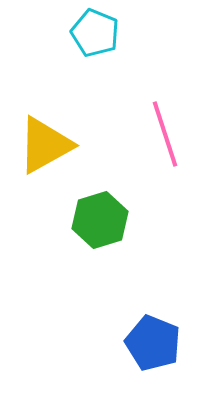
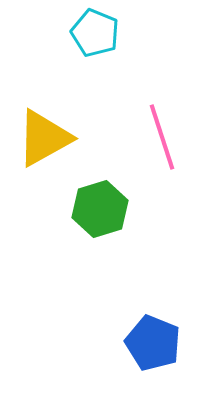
pink line: moved 3 px left, 3 px down
yellow triangle: moved 1 px left, 7 px up
green hexagon: moved 11 px up
